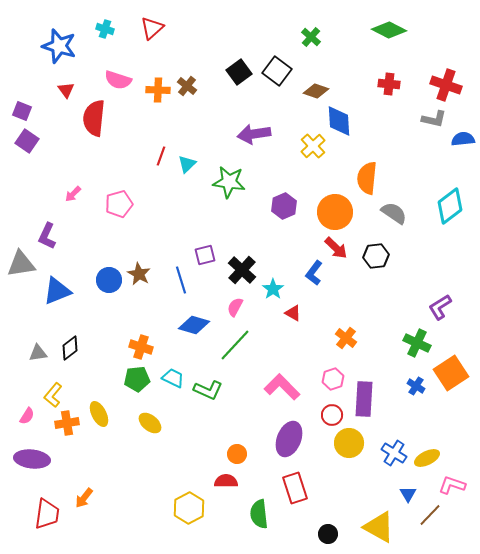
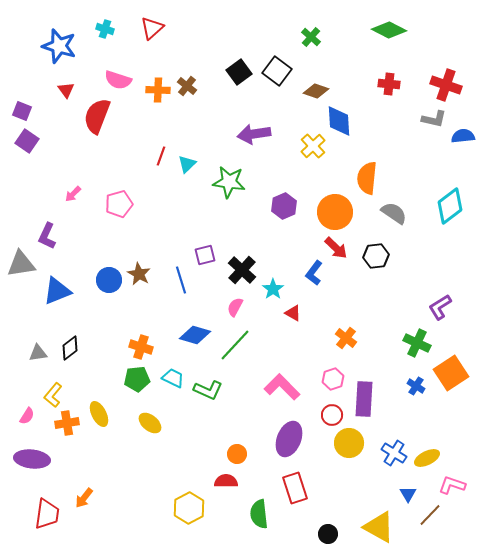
red semicircle at (94, 118): moved 3 px right, 2 px up; rotated 15 degrees clockwise
blue semicircle at (463, 139): moved 3 px up
blue diamond at (194, 325): moved 1 px right, 10 px down
